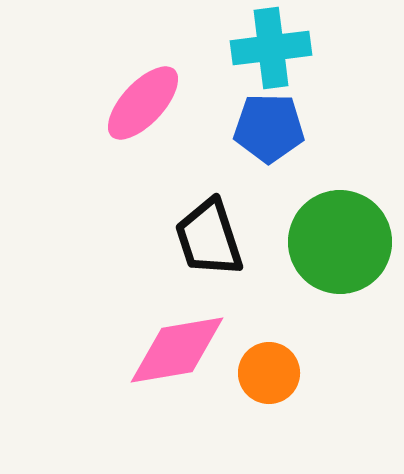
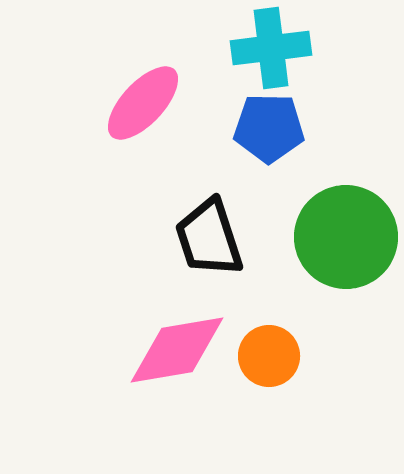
green circle: moved 6 px right, 5 px up
orange circle: moved 17 px up
